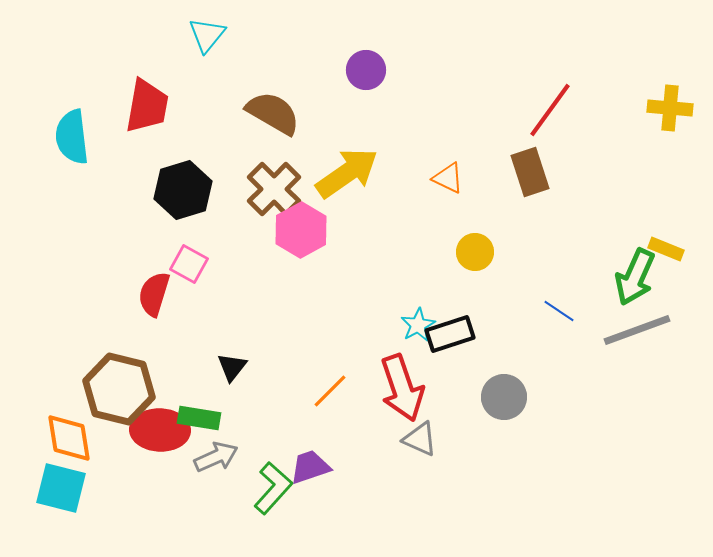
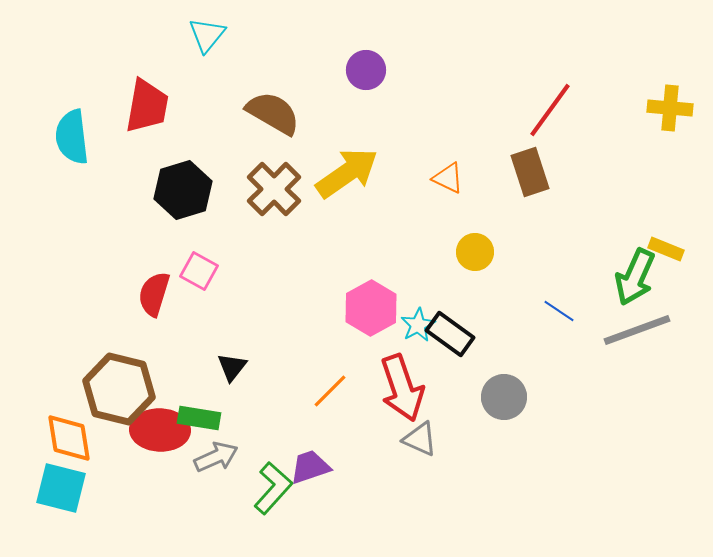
pink hexagon: moved 70 px right, 78 px down
pink square: moved 10 px right, 7 px down
black rectangle: rotated 54 degrees clockwise
